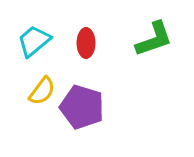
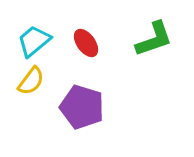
red ellipse: rotated 36 degrees counterclockwise
yellow semicircle: moved 11 px left, 10 px up
